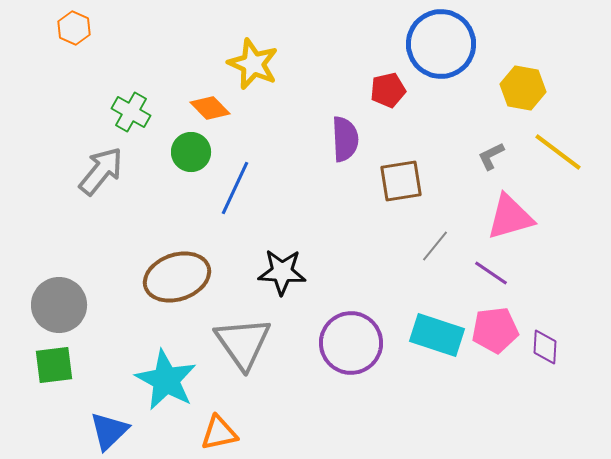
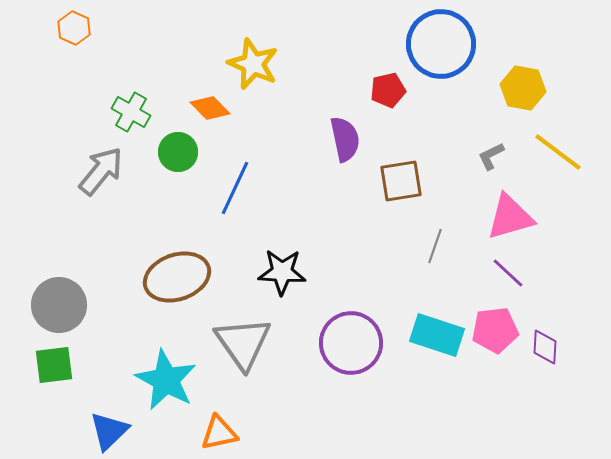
purple semicircle: rotated 9 degrees counterclockwise
green circle: moved 13 px left
gray line: rotated 20 degrees counterclockwise
purple line: moved 17 px right; rotated 9 degrees clockwise
